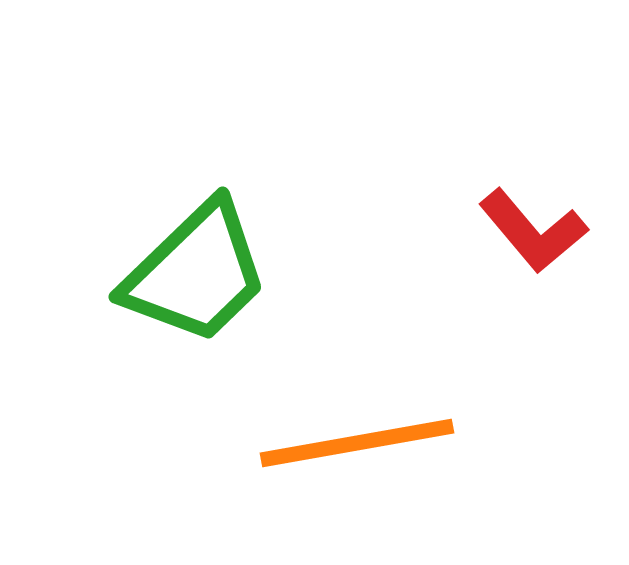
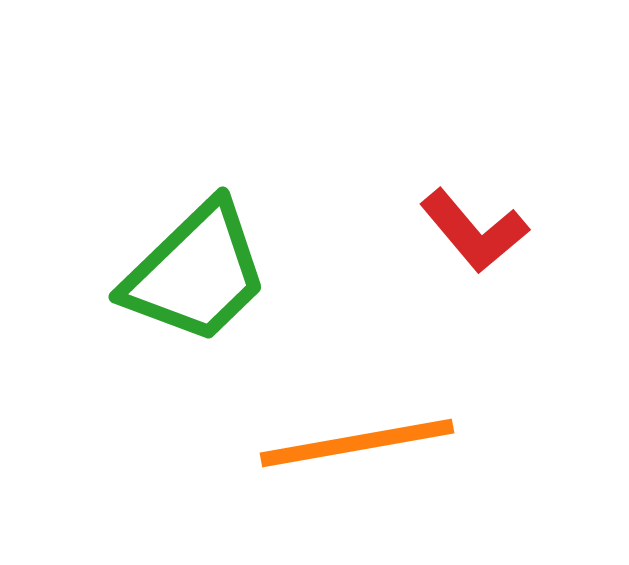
red L-shape: moved 59 px left
